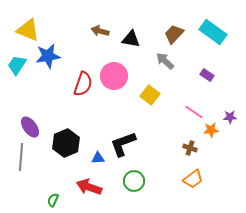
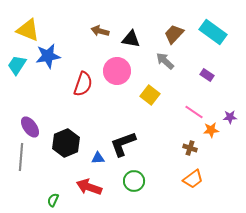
pink circle: moved 3 px right, 5 px up
